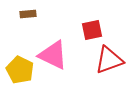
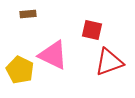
red square: rotated 25 degrees clockwise
red triangle: moved 2 px down
